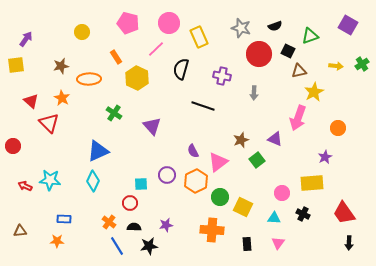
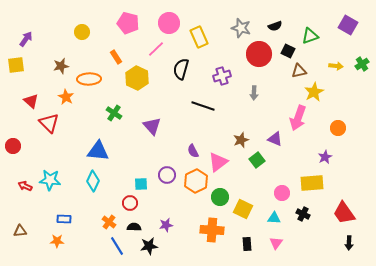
purple cross at (222, 76): rotated 30 degrees counterclockwise
orange star at (62, 98): moved 4 px right, 1 px up
blue triangle at (98, 151): rotated 30 degrees clockwise
yellow square at (243, 207): moved 2 px down
pink triangle at (278, 243): moved 2 px left
